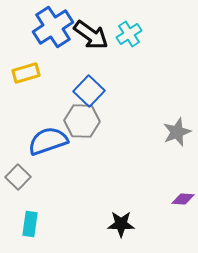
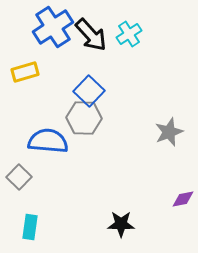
black arrow: rotated 12 degrees clockwise
yellow rectangle: moved 1 px left, 1 px up
gray hexagon: moved 2 px right, 3 px up
gray star: moved 8 px left
blue semicircle: rotated 24 degrees clockwise
gray square: moved 1 px right
purple diamond: rotated 15 degrees counterclockwise
cyan rectangle: moved 3 px down
